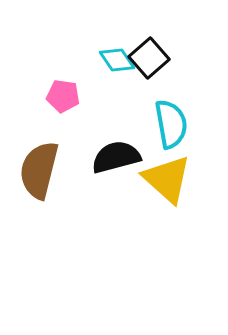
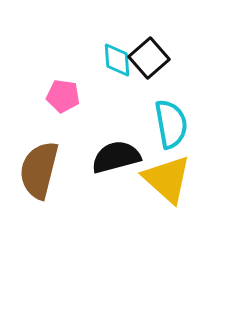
cyan diamond: rotated 30 degrees clockwise
